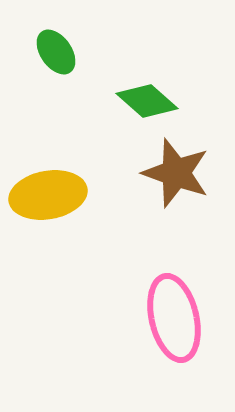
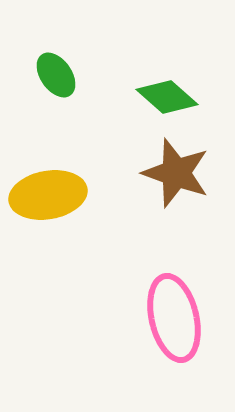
green ellipse: moved 23 px down
green diamond: moved 20 px right, 4 px up
